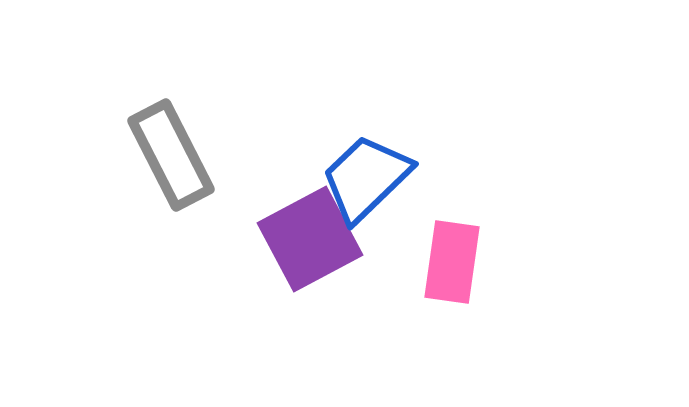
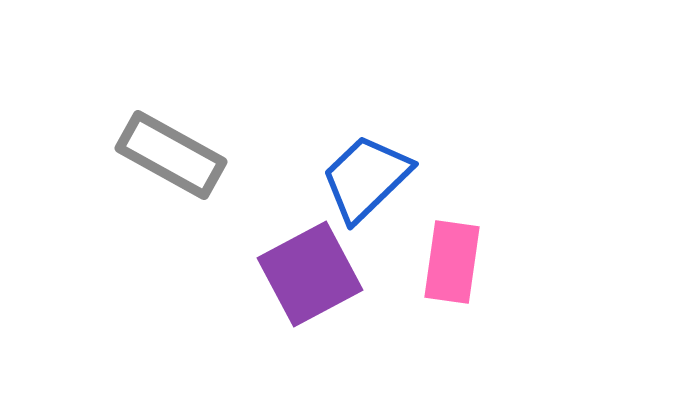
gray rectangle: rotated 34 degrees counterclockwise
purple square: moved 35 px down
